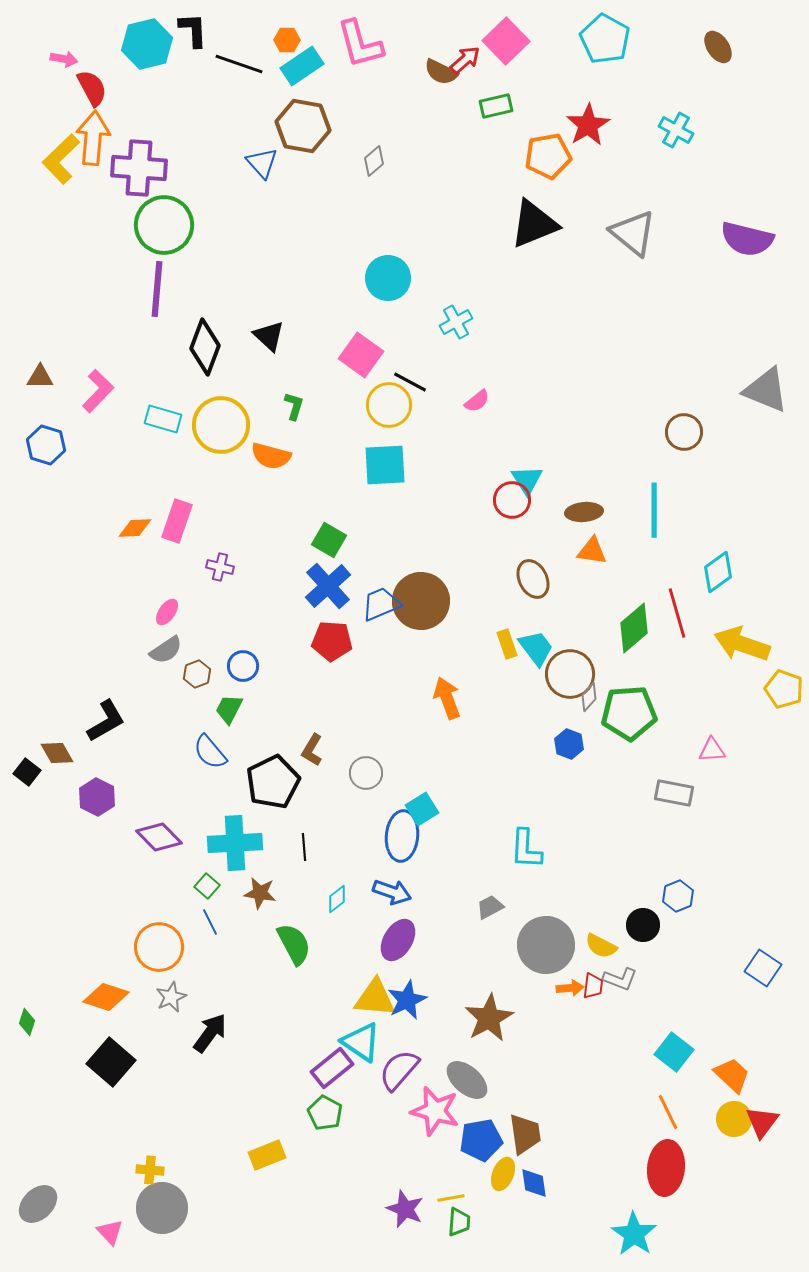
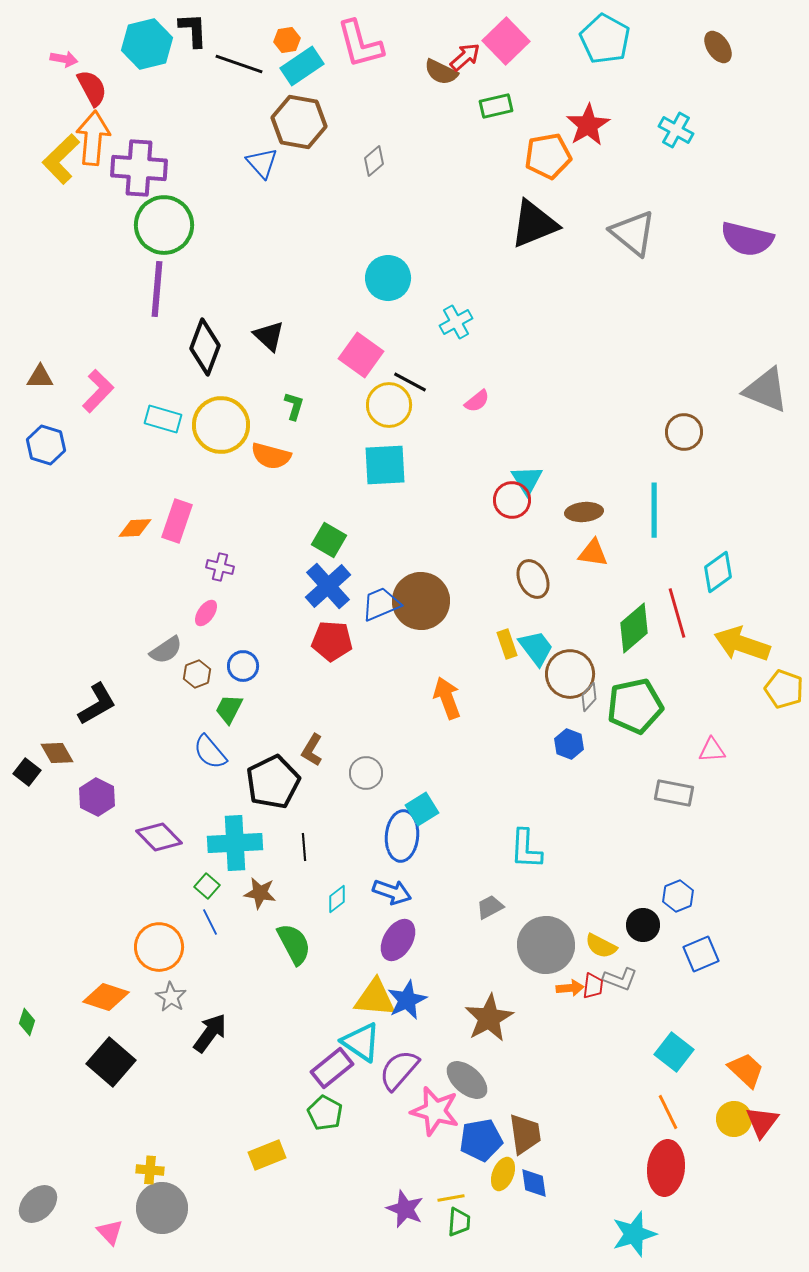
orange hexagon at (287, 40): rotated 10 degrees counterclockwise
red arrow at (465, 60): moved 3 px up
brown hexagon at (303, 126): moved 4 px left, 4 px up
orange triangle at (592, 551): moved 1 px right, 2 px down
pink ellipse at (167, 612): moved 39 px right, 1 px down
green pentagon at (629, 713): moved 6 px right, 7 px up; rotated 8 degrees counterclockwise
black L-shape at (106, 721): moved 9 px left, 17 px up
blue square at (763, 968): moved 62 px left, 14 px up; rotated 33 degrees clockwise
gray star at (171, 997): rotated 16 degrees counterclockwise
orange trapezoid at (732, 1075): moved 14 px right, 5 px up
cyan star at (634, 1234): rotated 21 degrees clockwise
